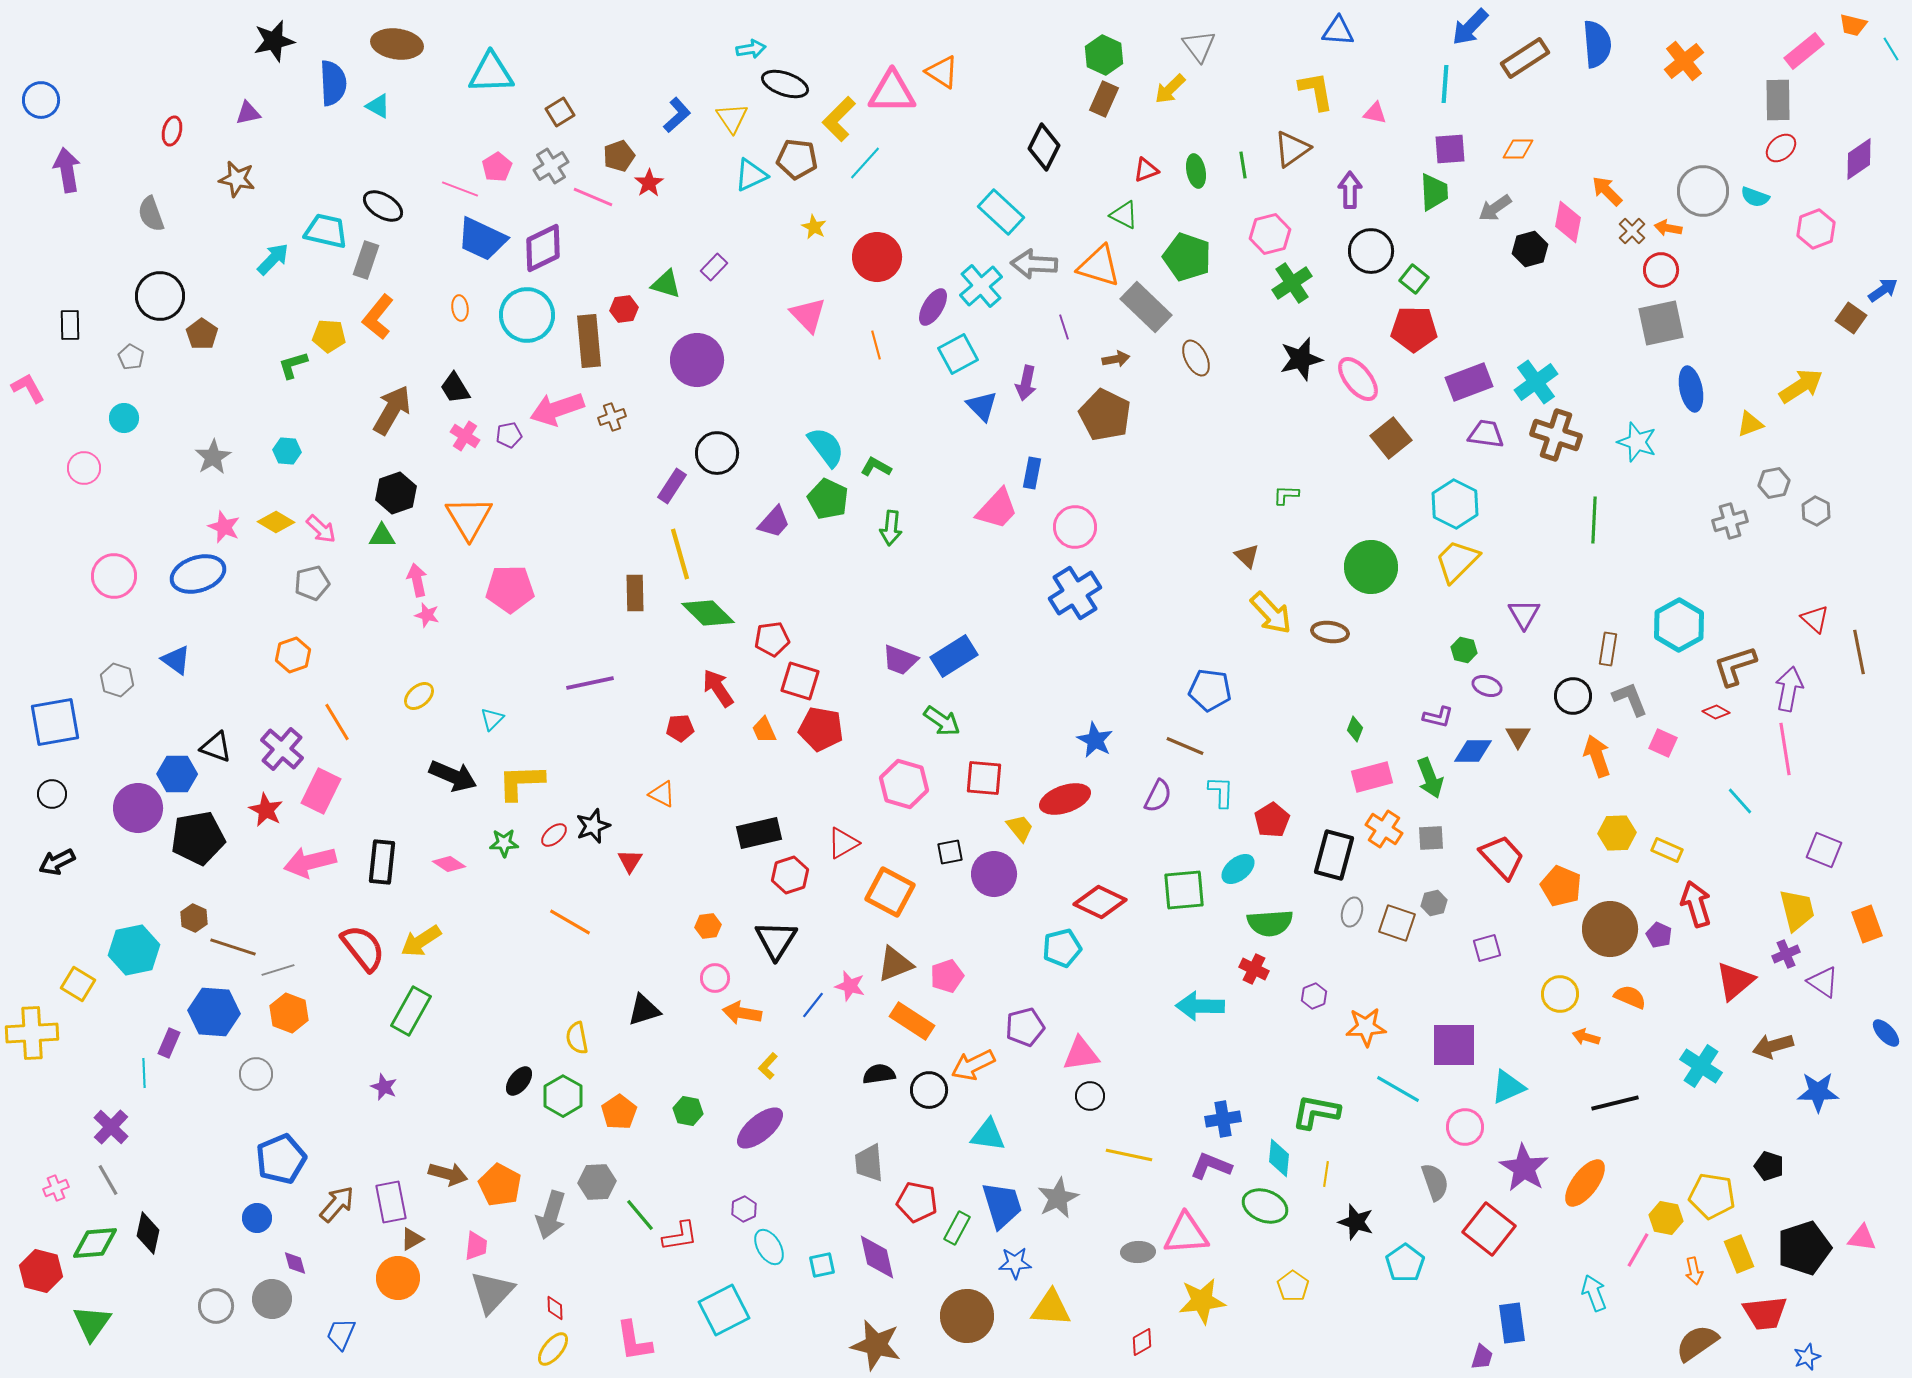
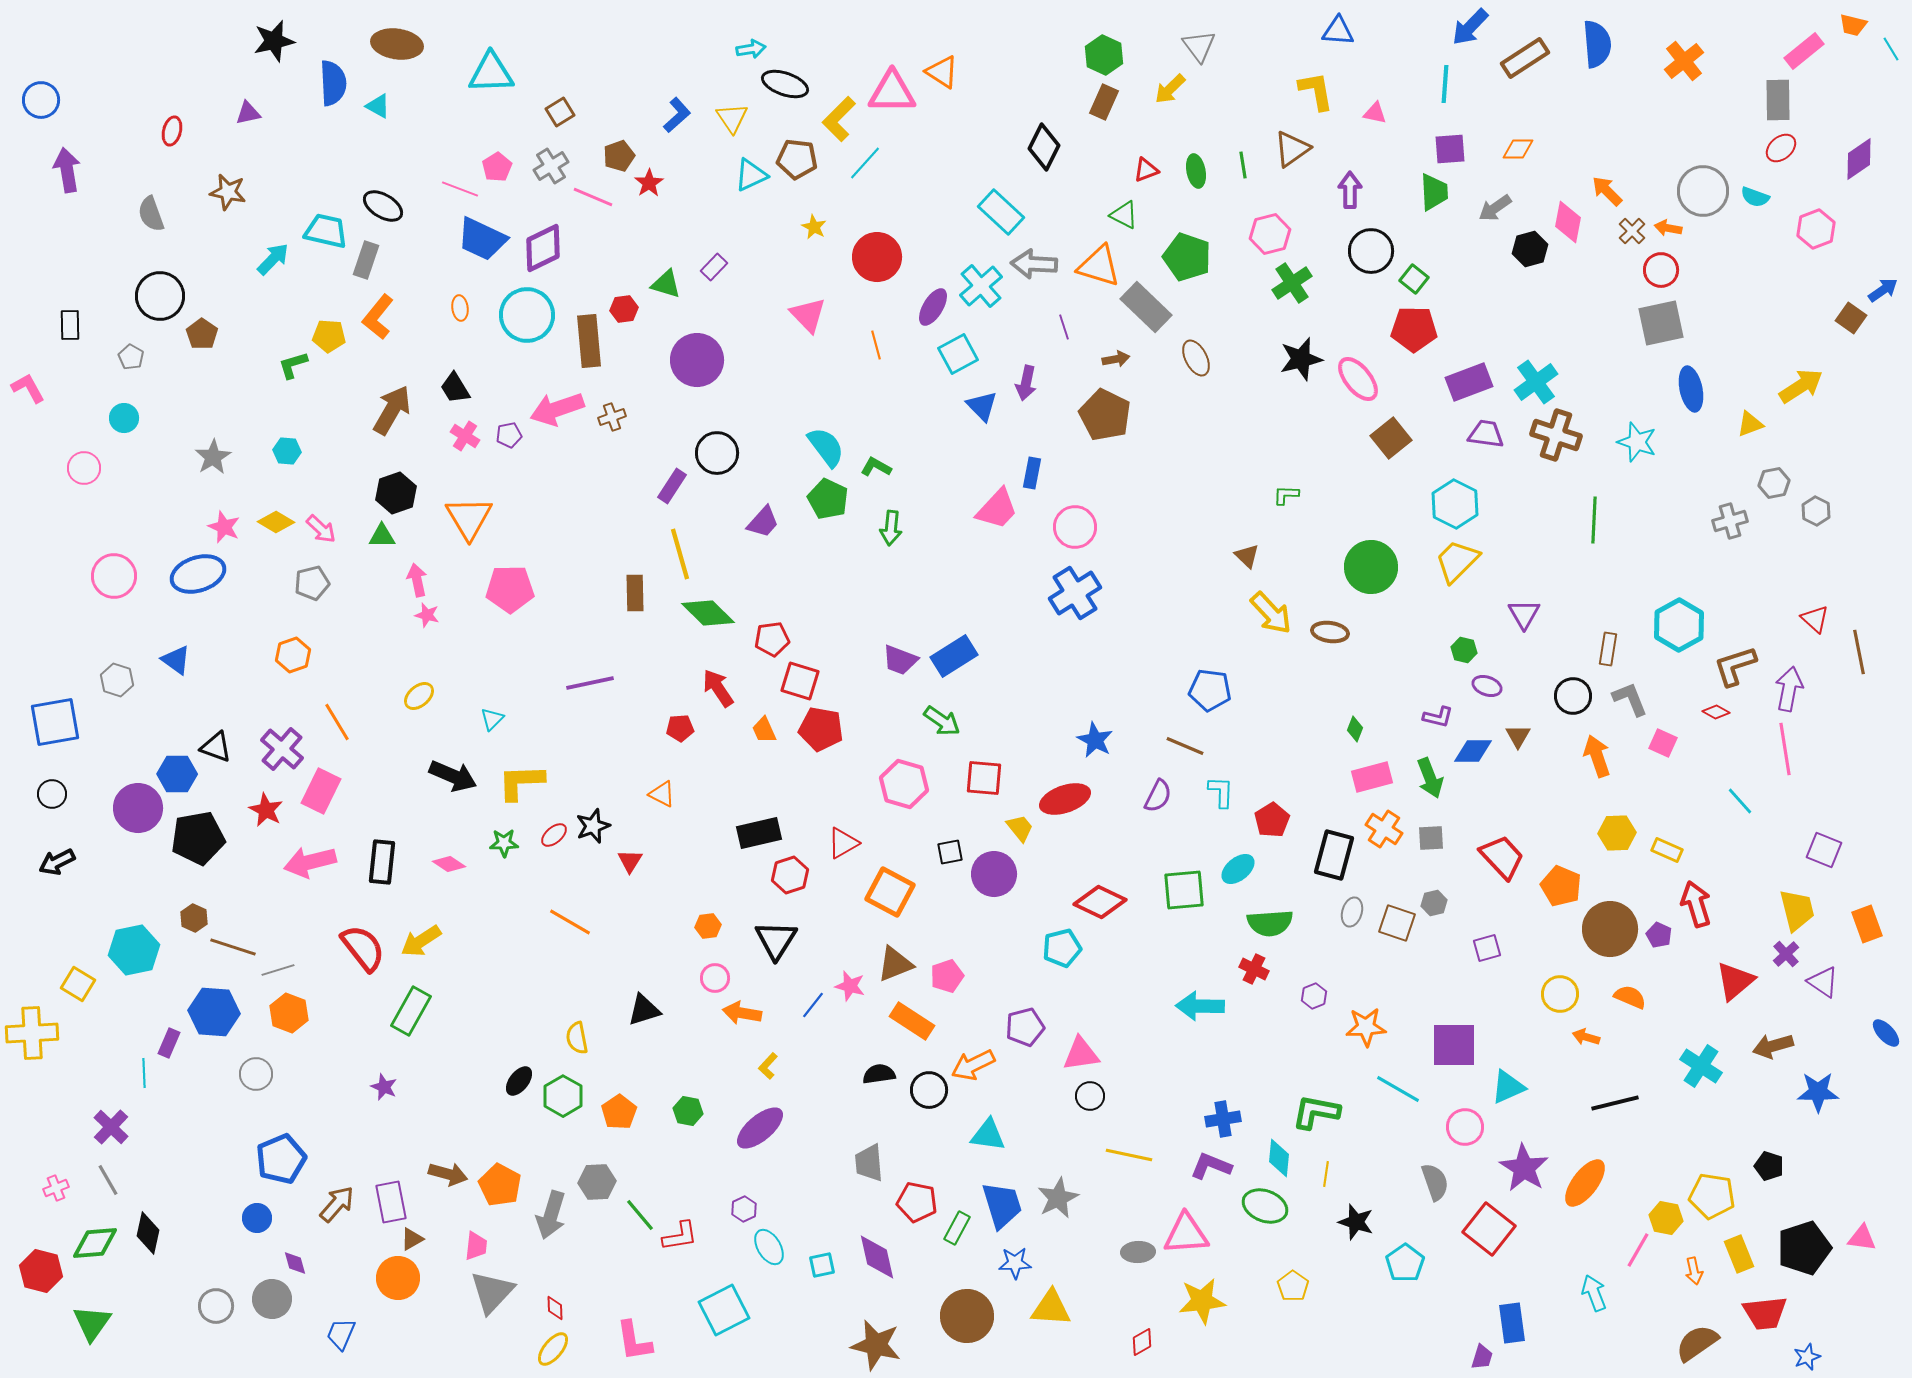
brown rectangle at (1104, 99): moved 3 px down
brown star at (237, 179): moved 9 px left, 13 px down
purple trapezoid at (774, 522): moved 11 px left
purple cross at (1786, 954): rotated 20 degrees counterclockwise
